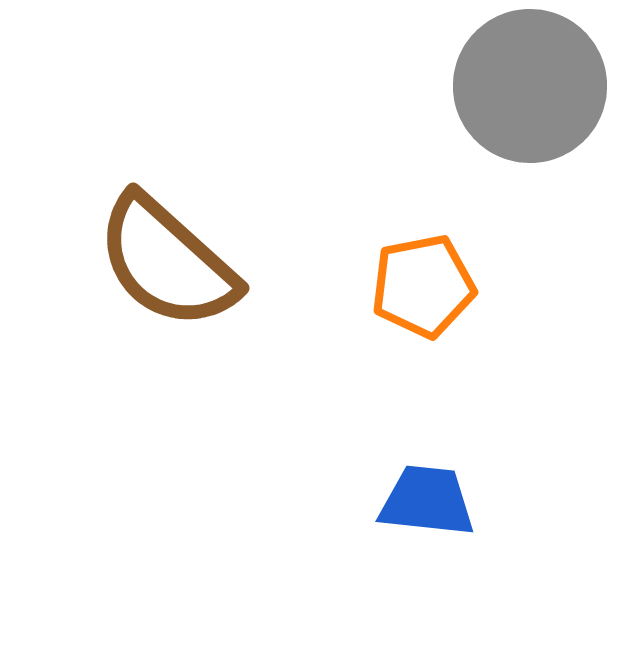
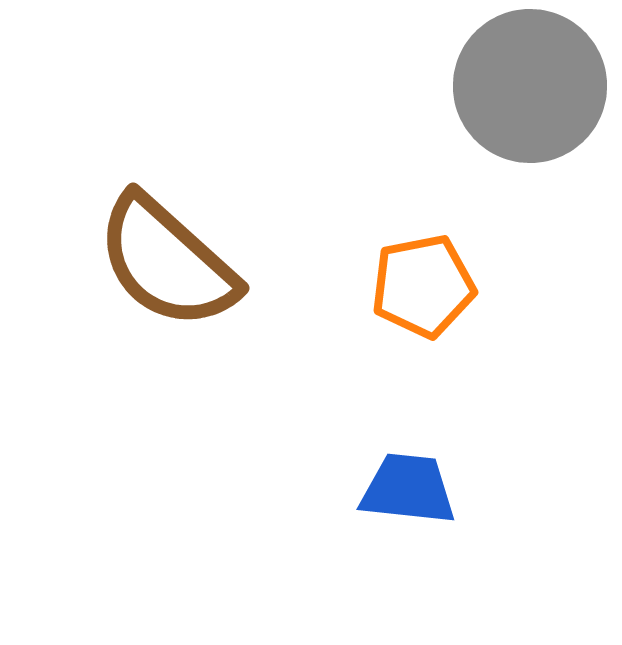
blue trapezoid: moved 19 px left, 12 px up
